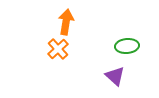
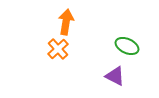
green ellipse: rotated 30 degrees clockwise
purple triangle: rotated 15 degrees counterclockwise
